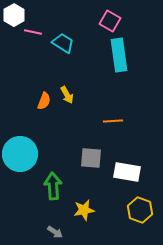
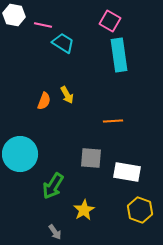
white hexagon: rotated 20 degrees counterclockwise
pink line: moved 10 px right, 7 px up
green arrow: rotated 144 degrees counterclockwise
yellow star: rotated 20 degrees counterclockwise
gray arrow: rotated 21 degrees clockwise
